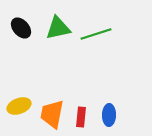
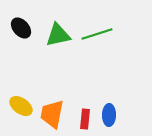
green triangle: moved 7 px down
green line: moved 1 px right
yellow ellipse: moved 2 px right; rotated 55 degrees clockwise
red rectangle: moved 4 px right, 2 px down
